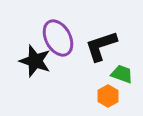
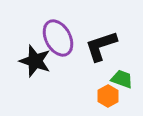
green trapezoid: moved 5 px down
